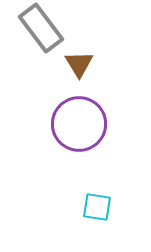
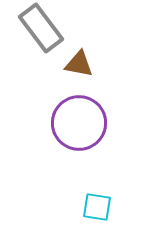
brown triangle: rotated 48 degrees counterclockwise
purple circle: moved 1 px up
